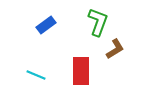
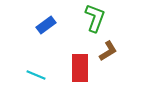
green L-shape: moved 3 px left, 4 px up
brown L-shape: moved 7 px left, 2 px down
red rectangle: moved 1 px left, 3 px up
